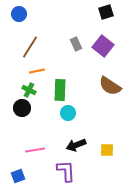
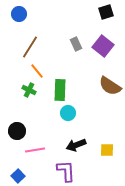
orange line: rotated 63 degrees clockwise
black circle: moved 5 px left, 23 px down
blue square: rotated 24 degrees counterclockwise
